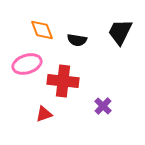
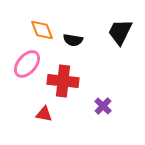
black semicircle: moved 4 px left
pink ellipse: rotated 32 degrees counterclockwise
red triangle: rotated 30 degrees clockwise
